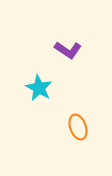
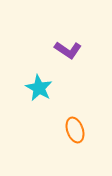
orange ellipse: moved 3 px left, 3 px down
